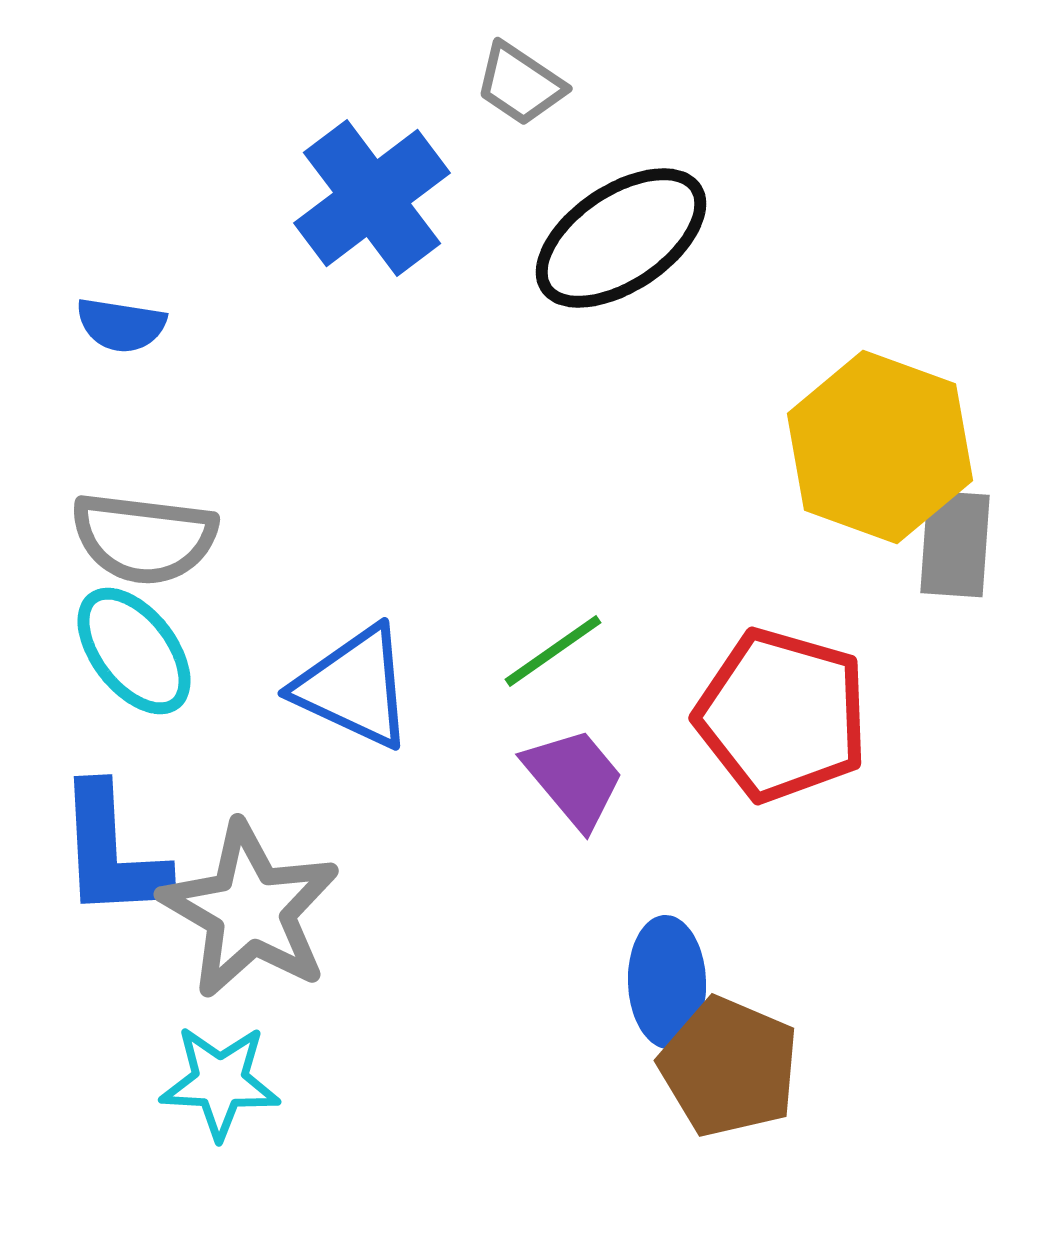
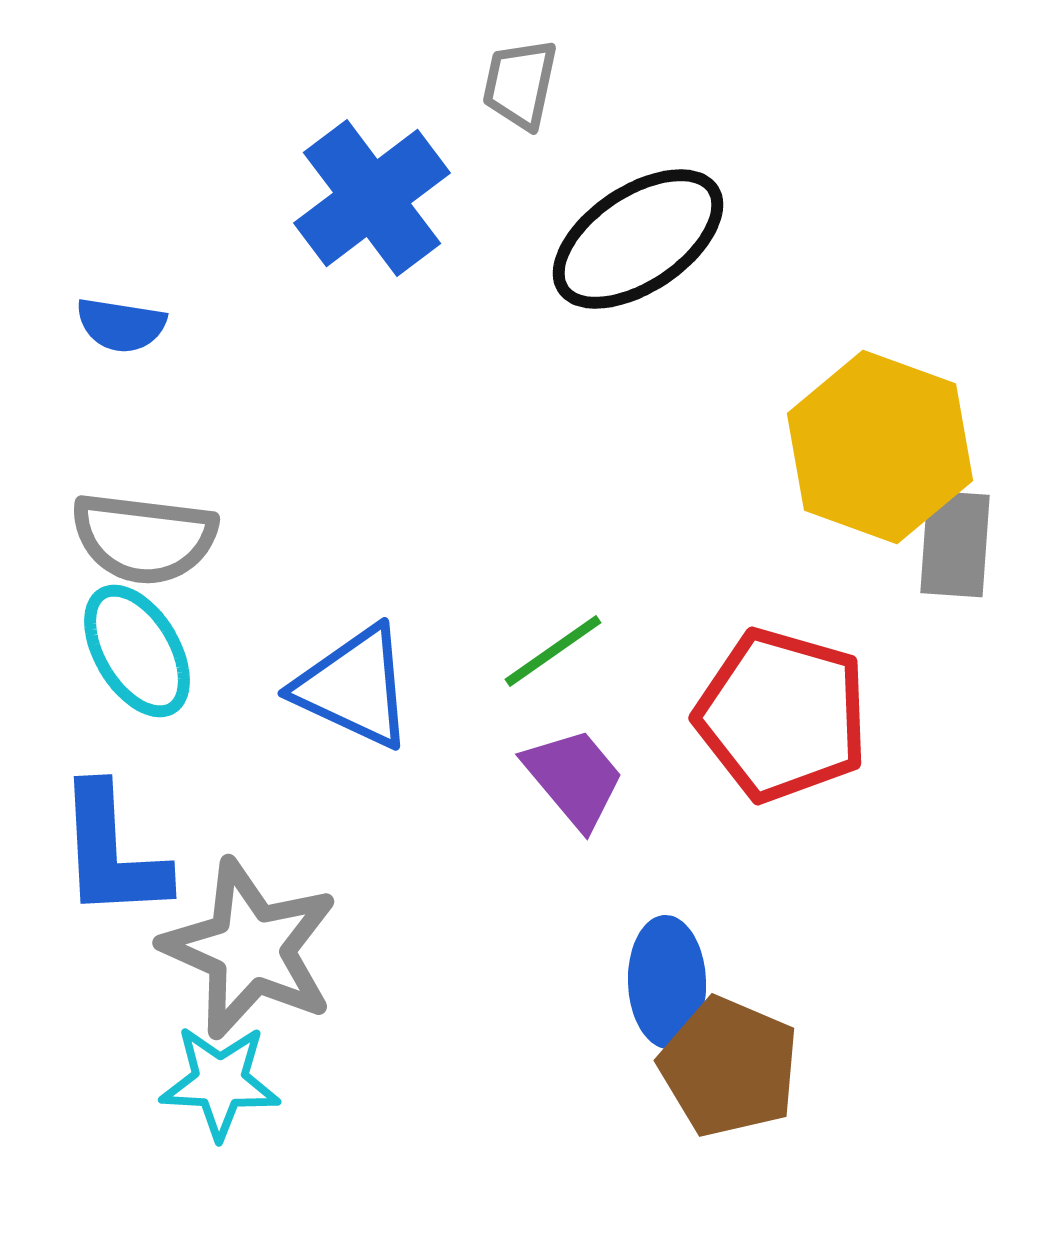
gray trapezoid: rotated 68 degrees clockwise
black ellipse: moved 17 px right, 1 px down
cyan ellipse: moved 3 px right; rotated 7 degrees clockwise
gray star: moved 39 px down; rotated 6 degrees counterclockwise
